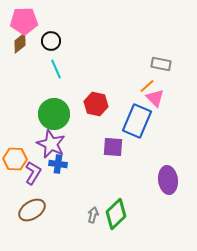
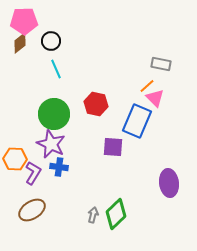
blue cross: moved 1 px right, 3 px down
purple ellipse: moved 1 px right, 3 px down
